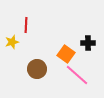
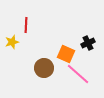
black cross: rotated 24 degrees counterclockwise
orange square: rotated 12 degrees counterclockwise
brown circle: moved 7 px right, 1 px up
pink line: moved 1 px right, 1 px up
